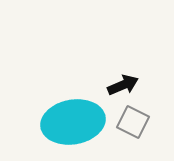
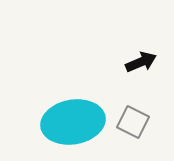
black arrow: moved 18 px right, 23 px up
